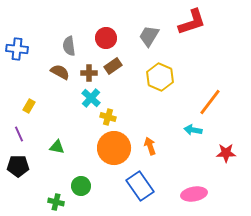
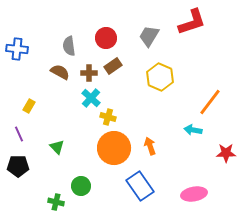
green triangle: rotated 35 degrees clockwise
